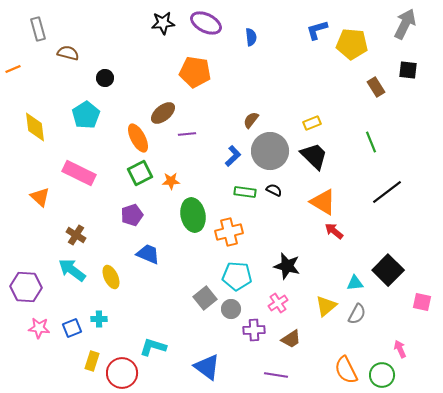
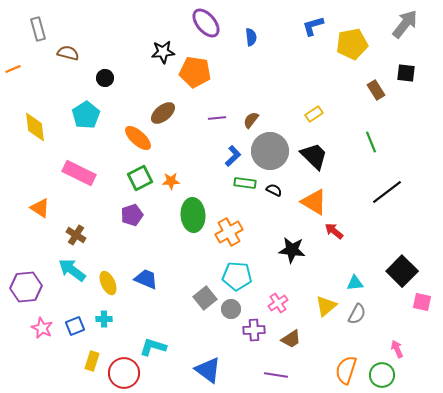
black star at (163, 23): moved 29 px down
purple ellipse at (206, 23): rotated 24 degrees clockwise
gray arrow at (405, 24): rotated 12 degrees clockwise
blue L-shape at (317, 30): moved 4 px left, 4 px up
yellow pentagon at (352, 44): rotated 16 degrees counterclockwise
black square at (408, 70): moved 2 px left, 3 px down
brown rectangle at (376, 87): moved 3 px down
yellow rectangle at (312, 123): moved 2 px right, 9 px up; rotated 12 degrees counterclockwise
purple line at (187, 134): moved 30 px right, 16 px up
orange ellipse at (138, 138): rotated 20 degrees counterclockwise
green square at (140, 173): moved 5 px down
green rectangle at (245, 192): moved 9 px up
orange triangle at (40, 197): moved 11 px down; rotated 10 degrees counterclockwise
orange triangle at (323, 202): moved 9 px left
green ellipse at (193, 215): rotated 8 degrees clockwise
orange cross at (229, 232): rotated 16 degrees counterclockwise
blue trapezoid at (148, 254): moved 2 px left, 25 px down
black star at (287, 266): moved 5 px right, 16 px up; rotated 8 degrees counterclockwise
black square at (388, 270): moved 14 px right, 1 px down
yellow ellipse at (111, 277): moved 3 px left, 6 px down
purple hexagon at (26, 287): rotated 8 degrees counterclockwise
cyan cross at (99, 319): moved 5 px right
pink star at (39, 328): moved 3 px right; rotated 20 degrees clockwise
blue square at (72, 328): moved 3 px right, 2 px up
pink arrow at (400, 349): moved 3 px left
blue triangle at (207, 367): moved 1 px right, 3 px down
orange semicircle at (346, 370): rotated 44 degrees clockwise
red circle at (122, 373): moved 2 px right
